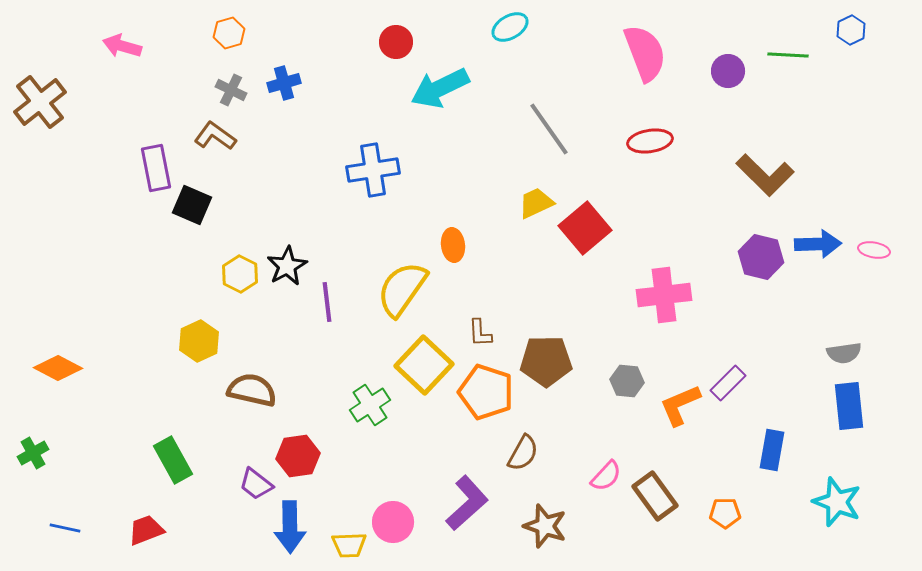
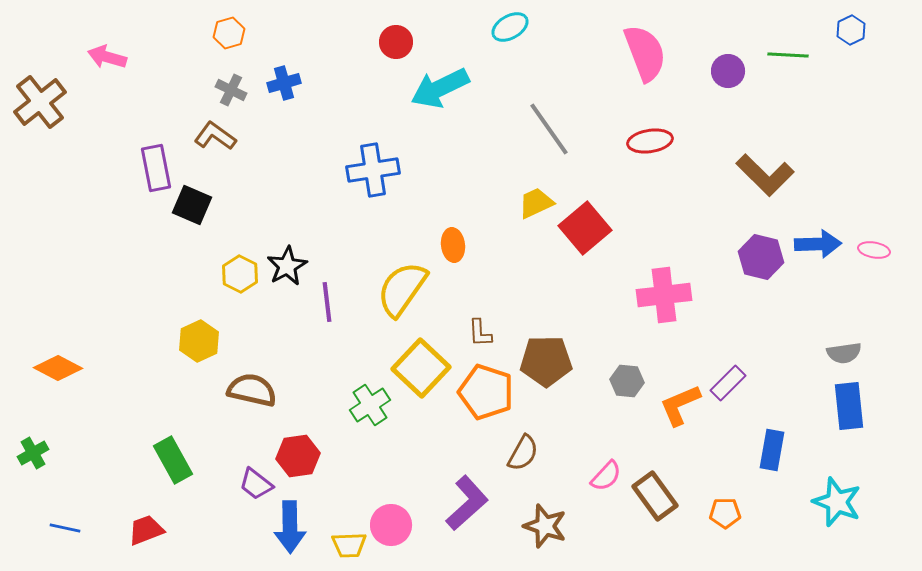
pink arrow at (122, 46): moved 15 px left, 11 px down
yellow square at (424, 365): moved 3 px left, 3 px down
pink circle at (393, 522): moved 2 px left, 3 px down
